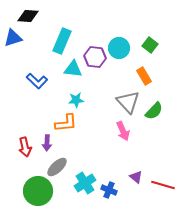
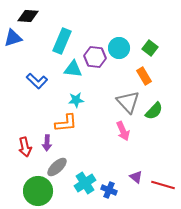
green square: moved 3 px down
